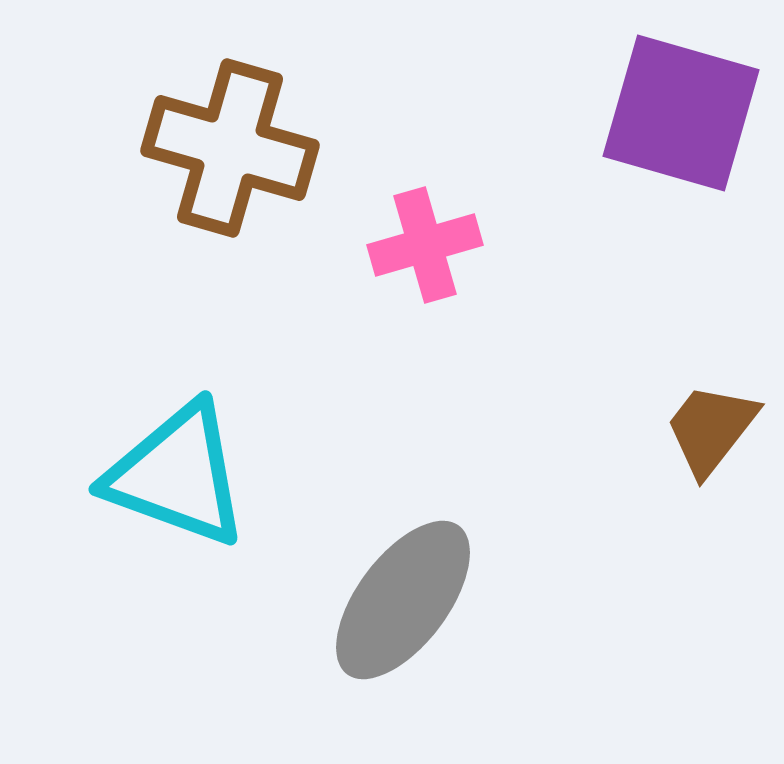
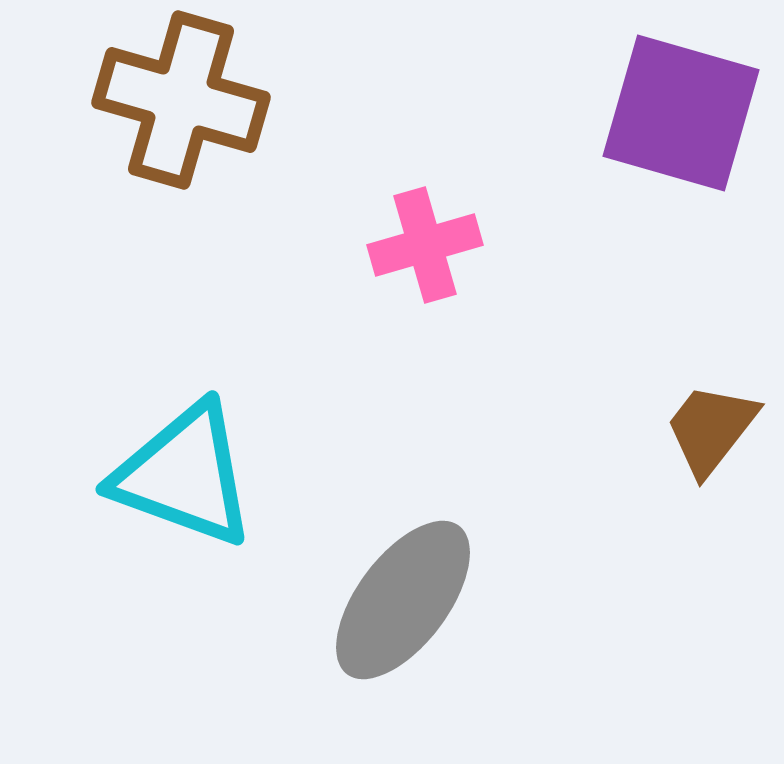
brown cross: moved 49 px left, 48 px up
cyan triangle: moved 7 px right
